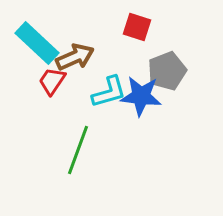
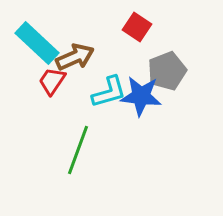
red square: rotated 16 degrees clockwise
